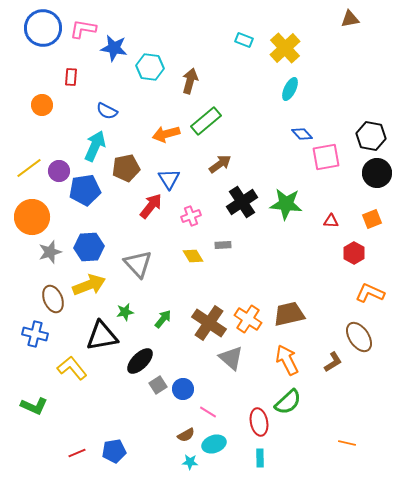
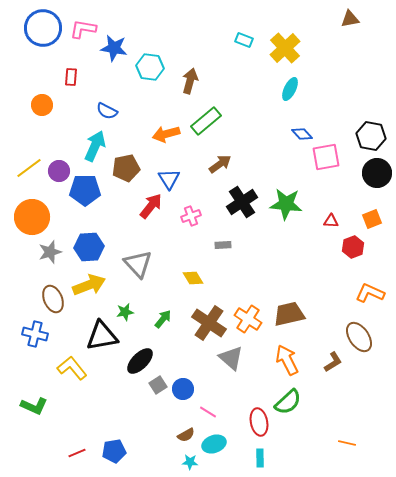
blue pentagon at (85, 190): rotated 8 degrees clockwise
red hexagon at (354, 253): moved 1 px left, 6 px up; rotated 10 degrees clockwise
yellow diamond at (193, 256): moved 22 px down
